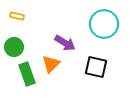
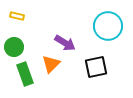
cyan circle: moved 4 px right, 2 px down
black square: rotated 25 degrees counterclockwise
green rectangle: moved 2 px left
